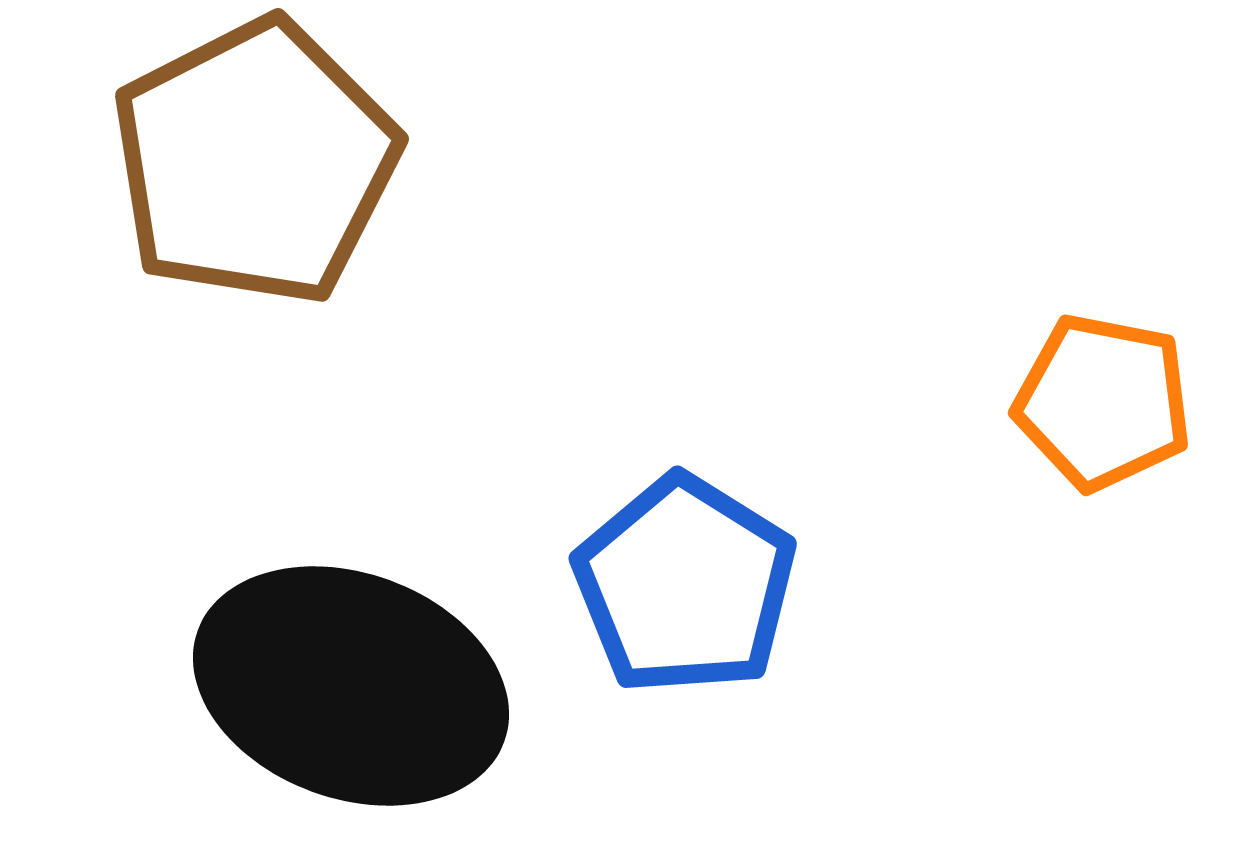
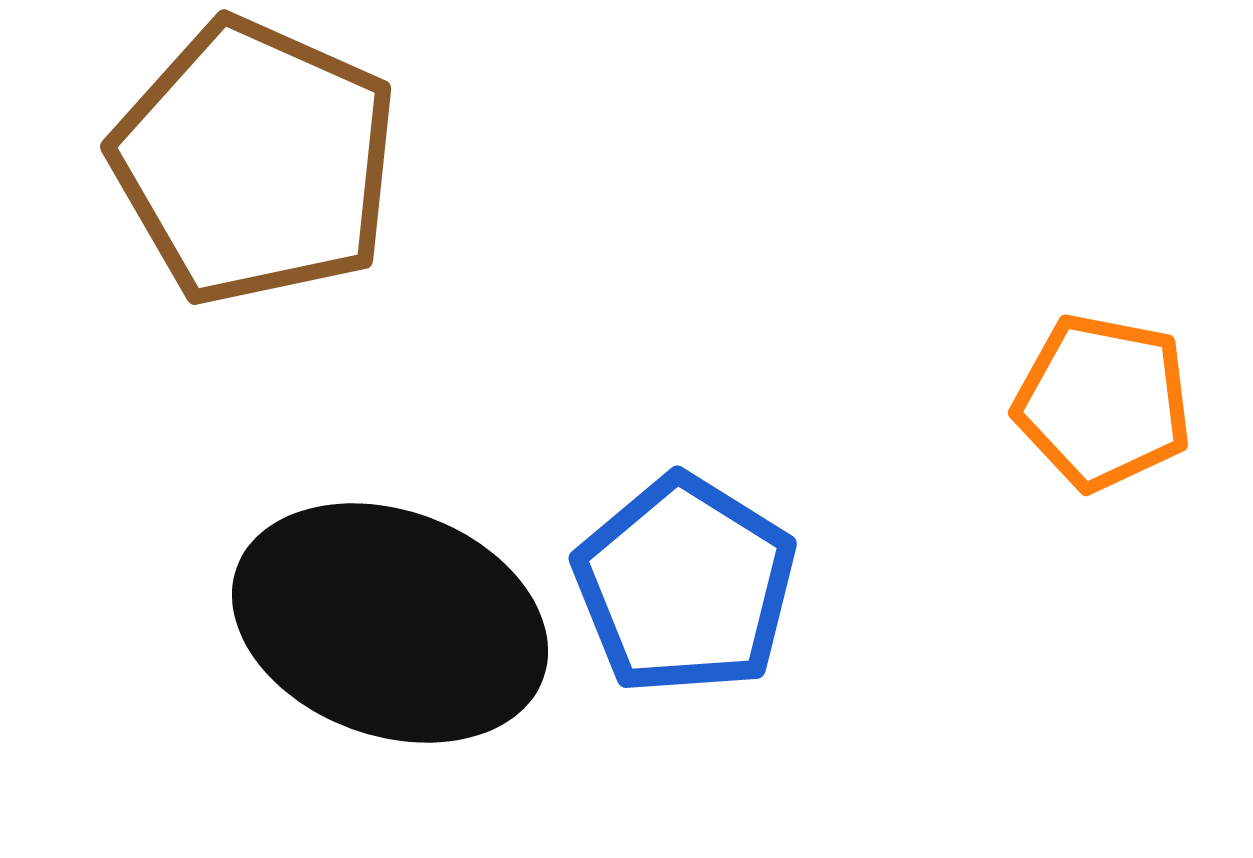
brown pentagon: rotated 21 degrees counterclockwise
black ellipse: moved 39 px right, 63 px up
